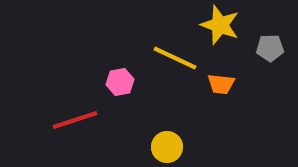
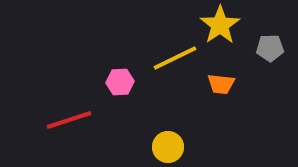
yellow star: rotated 18 degrees clockwise
yellow line: rotated 51 degrees counterclockwise
pink hexagon: rotated 8 degrees clockwise
red line: moved 6 px left
yellow circle: moved 1 px right
